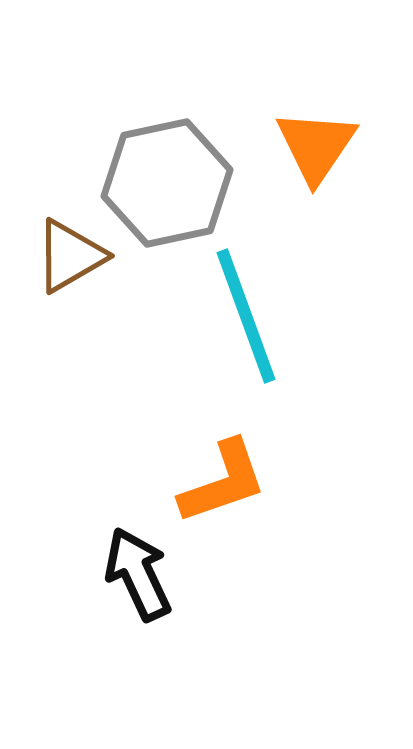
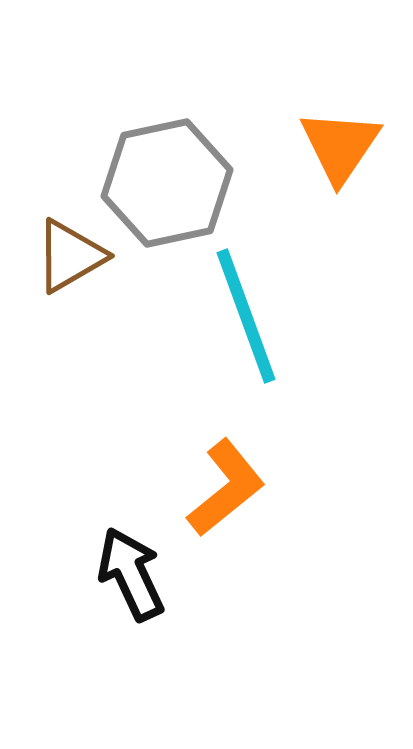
orange triangle: moved 24 px right
orange L-shape: moved 3 px right, 6 px down; rotated 20 degrees counterclockwise
black arrow: moved 7 px left
